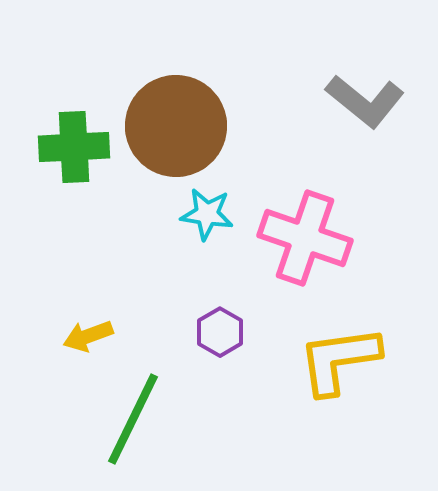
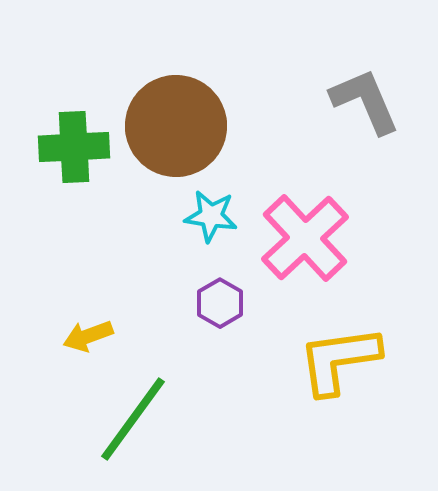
gray L-shape: rotated 152 degrees counterclockwise
cyan star: moved 4 px right, 2 px down
pink cross: rotated 28 degrees clockwise
purple hexagon: moved 29 px up
green line: rotated 10 degrees clockwise
